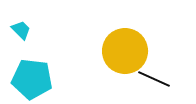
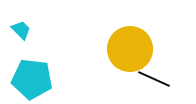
yellow circle: moved 5 px right, 2 px up
